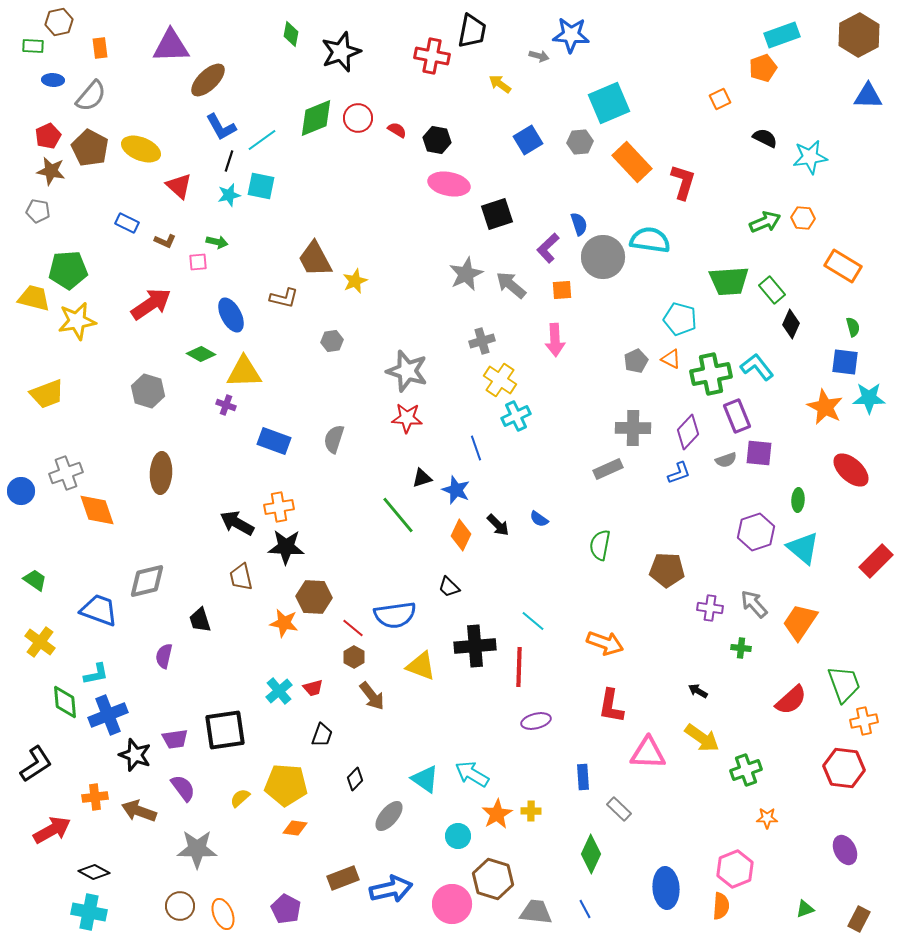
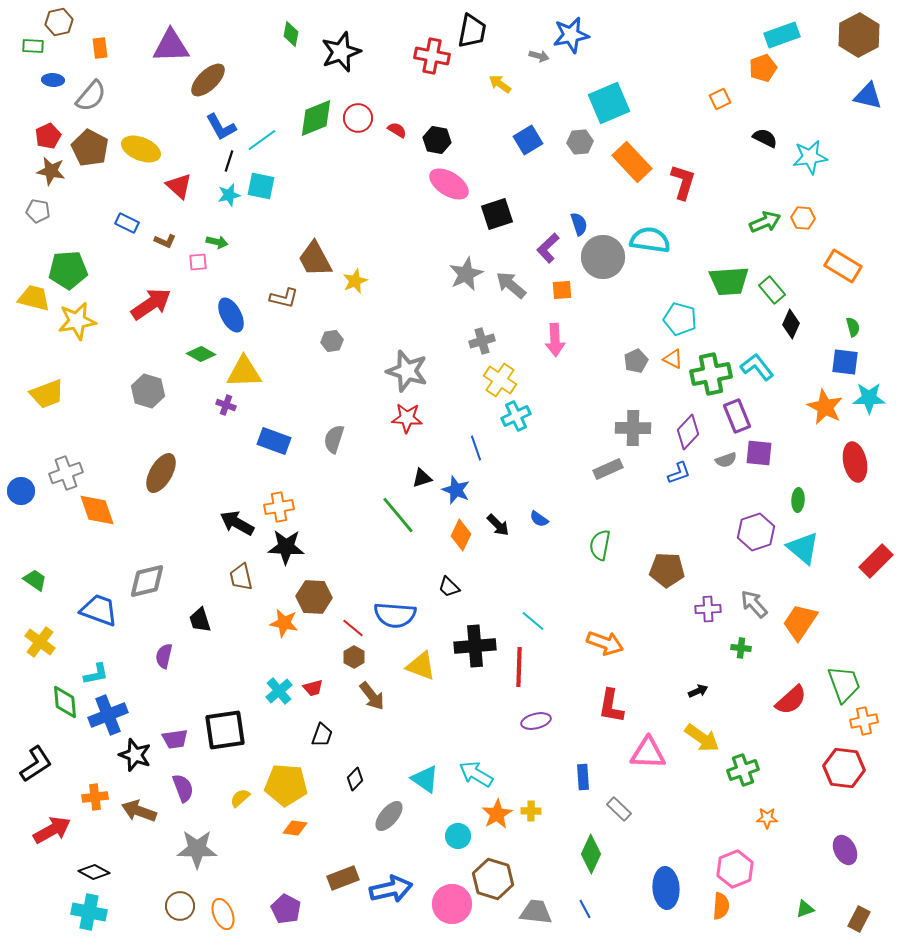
blue star at (571, 35): rotated 15 degrees counterclockwise
blue triangle at (868, 96): rotated 12 degrees clockwise
pink ellipse at (449, 184): rotated 21 degrees clockwise
orange triangle at (671, 359): moved 2 px right
red ellipse at (851, 470): moved 4 px right, 8 px up; rotated 36 degrees clockwise
brown ellipse at (161, 473): rotated 27 degrees clockwise
purple cross at (710, 608): moved 2 px left, 1 px down; rotated 10 degrees counterclockwise
blue semicircle at (395, 615): rotated 12 degrees clockwise
black arrow at (698, 691): rotated 126 degrees clockwise
green cross at (746, 770): moved 3 px left
cyan arrow at (472, 774): moved 4 px right
purple semicircle at (183, 788): rotated 16 degrees clockwise
